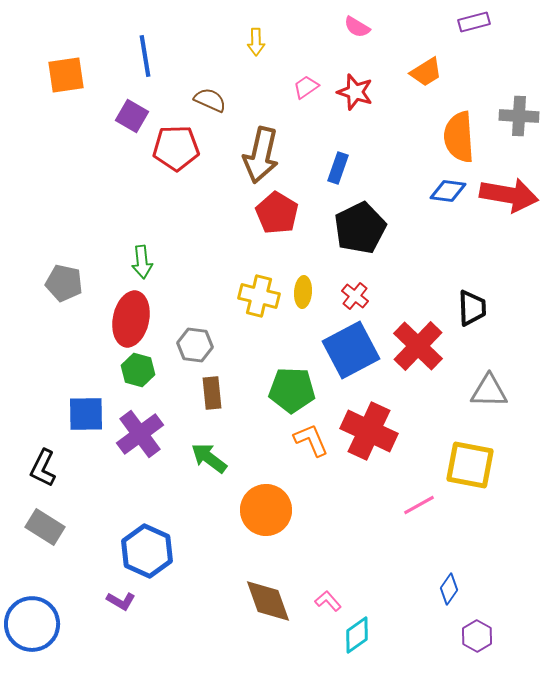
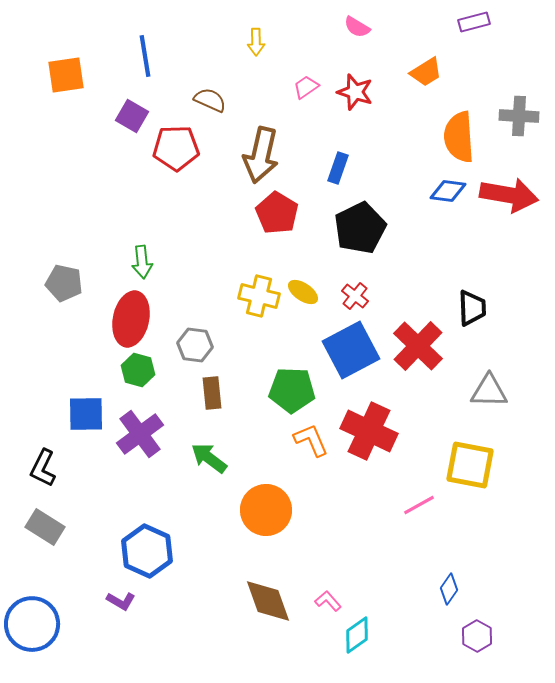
yellow ellipse at (303, 292): rotated 60 degrees counterclockwise
